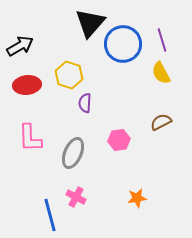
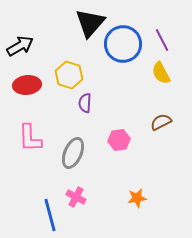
purple line: rotated 10 degrees counterclockwise
